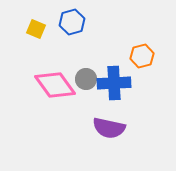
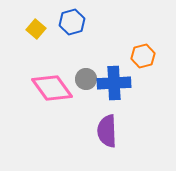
yellow square: rotated 18 degrees clockwise
orange hexagon: moved 1 px right
pink diamond: moved 3 px left, 3 px down
purple semicircle: moved 2 px left, 3 px down; rotated 76 degrees clockwise
